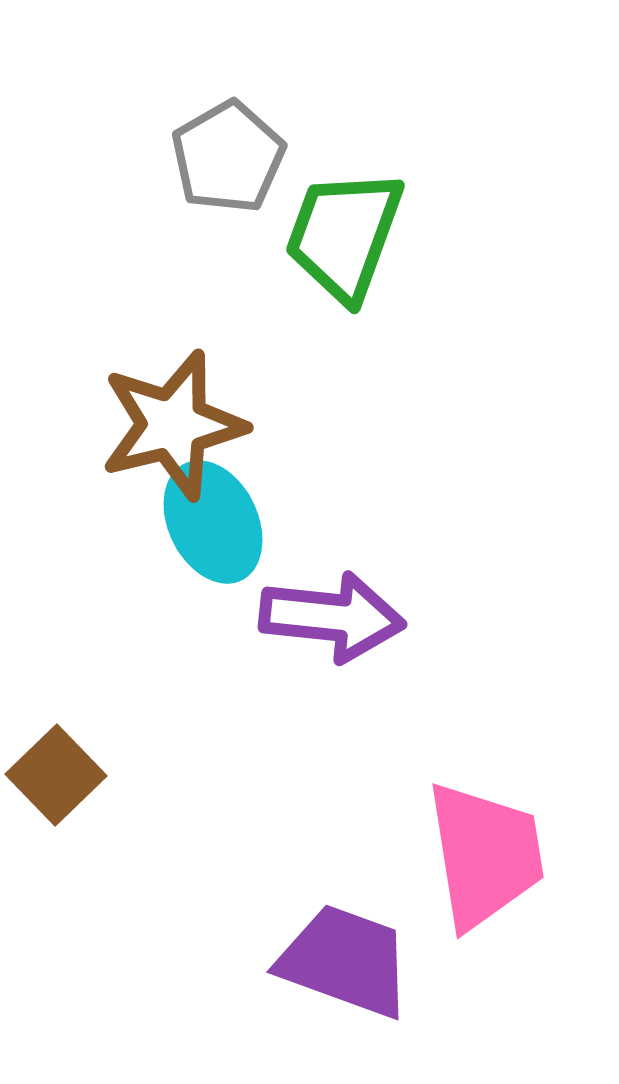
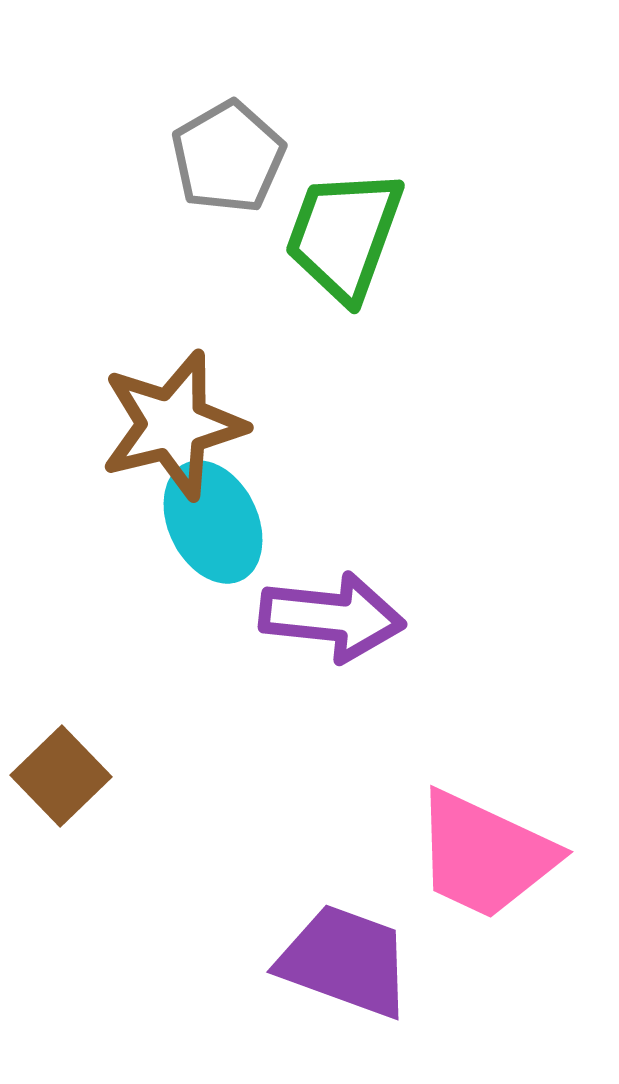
brown square: moved 5 px right, 1 px down
pink trapezoid: rotated 124 degrees clockwise
